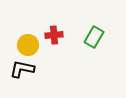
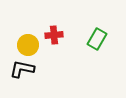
green rectangle: moved 3 px right, 2 px down
